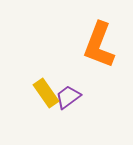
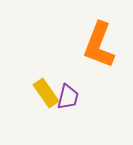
purple trapezoid: rotated 140 degrees clockwise
